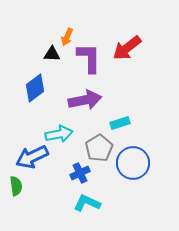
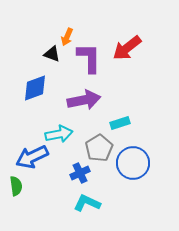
black triangle: rotated 18 degrees clockwise
blue diamond: rotated 16 degrees clockwise
purple arrow: moved 1 px left
